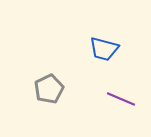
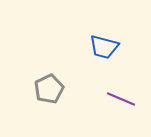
blue trapezoid: moved 2 px up
